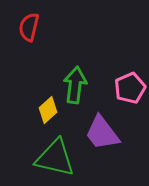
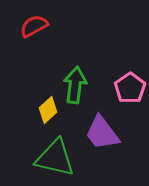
red semicircle: moved 5 px right, 1 px up; rotated 48 degrees clockwise
pink pentagon: rotated 12 degrees counterclockwise
